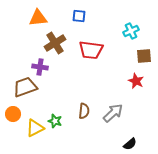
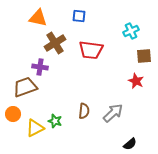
orange triangle: rotated 18 degrees clockwise
